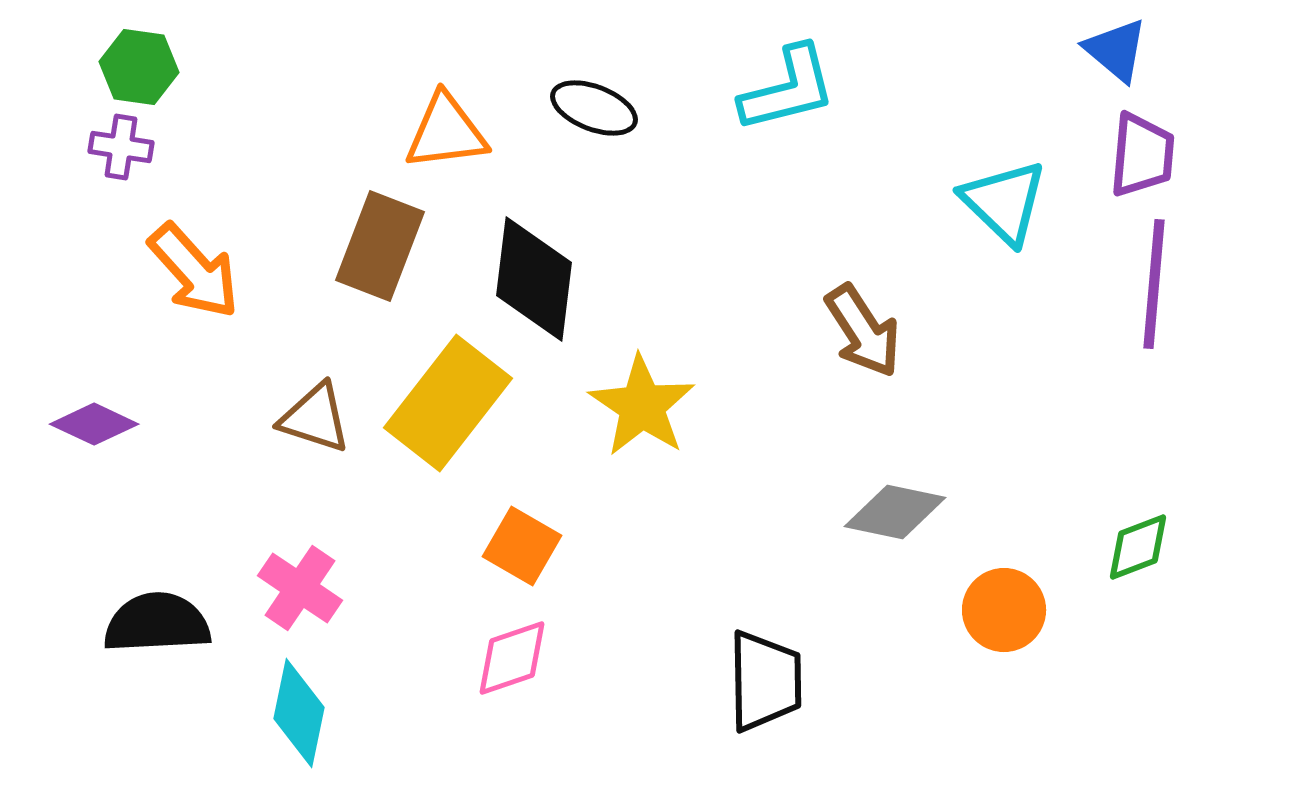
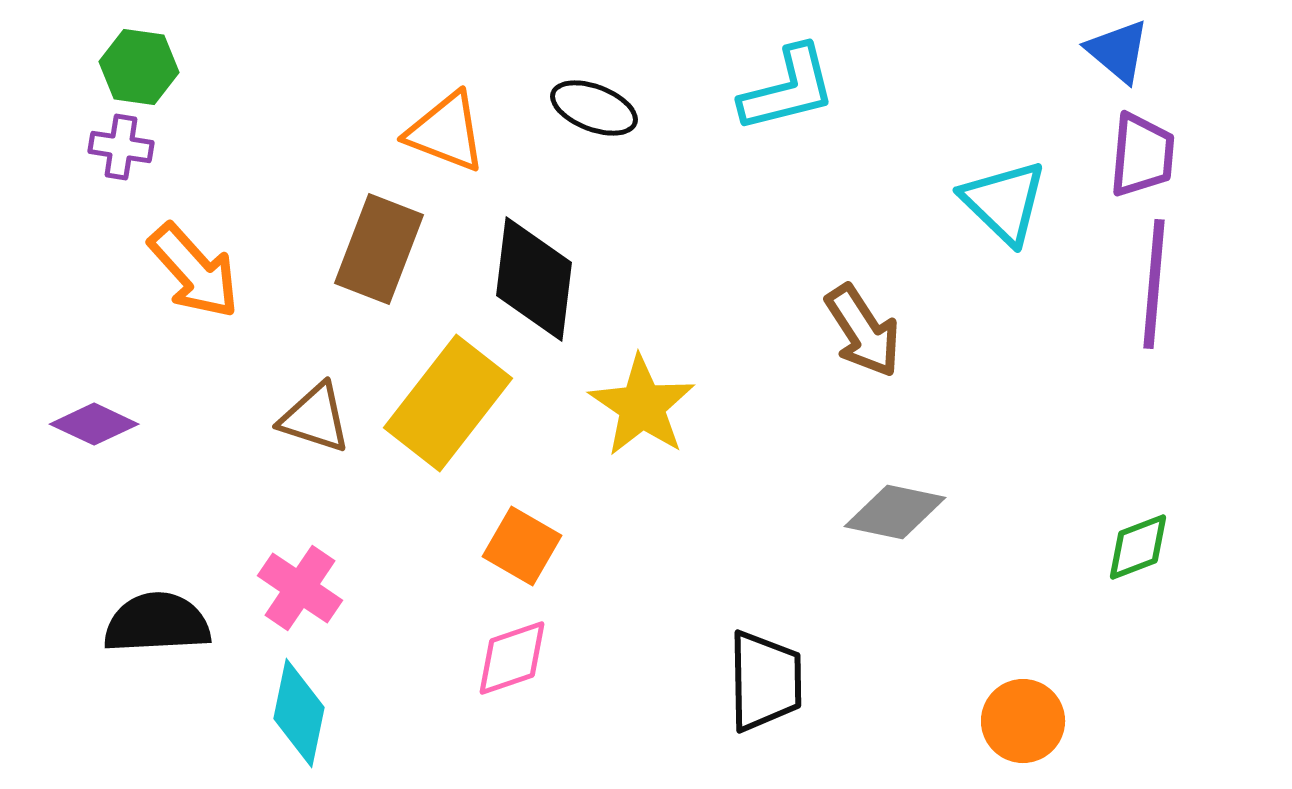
blue triangle: moved 2 px right, 1 px down
orange triangle: rotated 28 degrees clockwise
brown rectangle: moved 1 px left, 3 px down
orange circle: moved 19 px right, 111 px down
